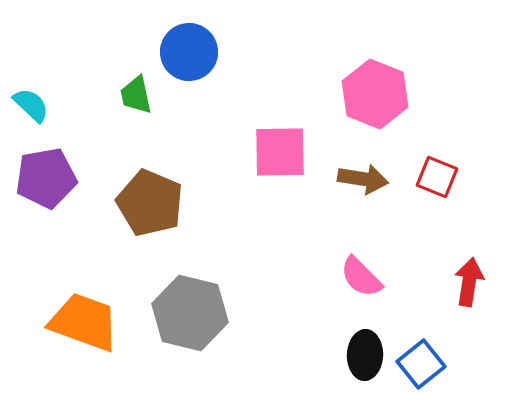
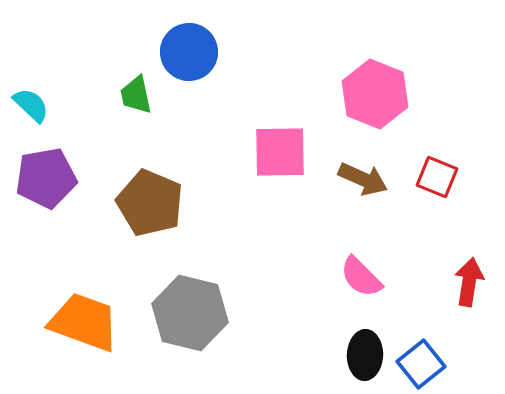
brown arrow: rotated 15 degrees clockwise
